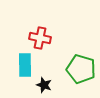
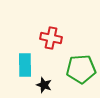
red cross: moved 11 px right
green pentagon: rotated 20 degrees counterclockwise
